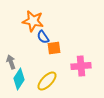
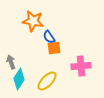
blue semicircle: moved 6 px right
